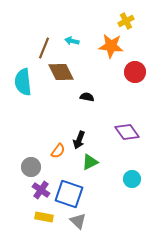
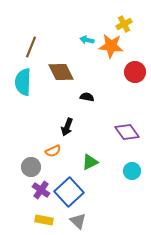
yellow cross: moved 2 px left, 3 px down
cyan arrow: moved 15 px right, 1 px up
brown line: moved 13 px left, 1 px up
cyan semicircle: rotated 8 degrees clockwise
black arrow: moved 12 px left, 13 px up
orange semicircle: moved 5 px left; rotated 28 degrees clockwise
cyan circle: moved 8 px up
blue square: moved 2 px up; rotated 28 degrees clockwise
yellow rectangle: moved 3 px down
